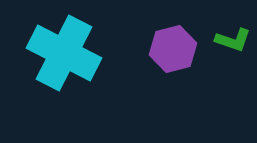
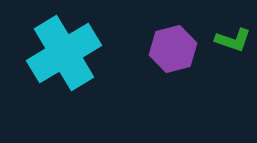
cyan cross: rotated 32 degrees clockwise
